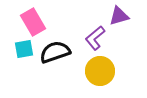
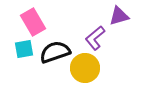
yellow circle: moved 15 px left, 3 px up
